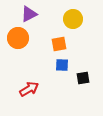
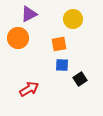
black square: moved 3 px left, 1 px down; rotated 24 degrees counterclockwise
